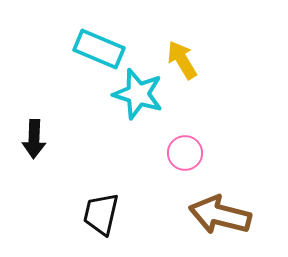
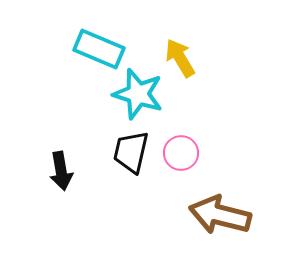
yellow arrow: moved 2 px left, 2 px up
black arrow: moved 27 px right, 32 px down; rotated 12 degrees counterclockwise
pink circle: moved 4 px left
black trapezoid: moved 30 px right, 62 px up
